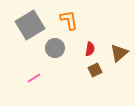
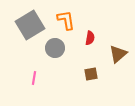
orange L-shape: moved 3 px left
red semicircle: moved 11 px up
brown triangle: moved 1 px left, 1 px down
brown square: moved 4 px left, 4 px down; rotated 16 degrees clockwise
pink line: rotated 48 degrees counterclockwise
